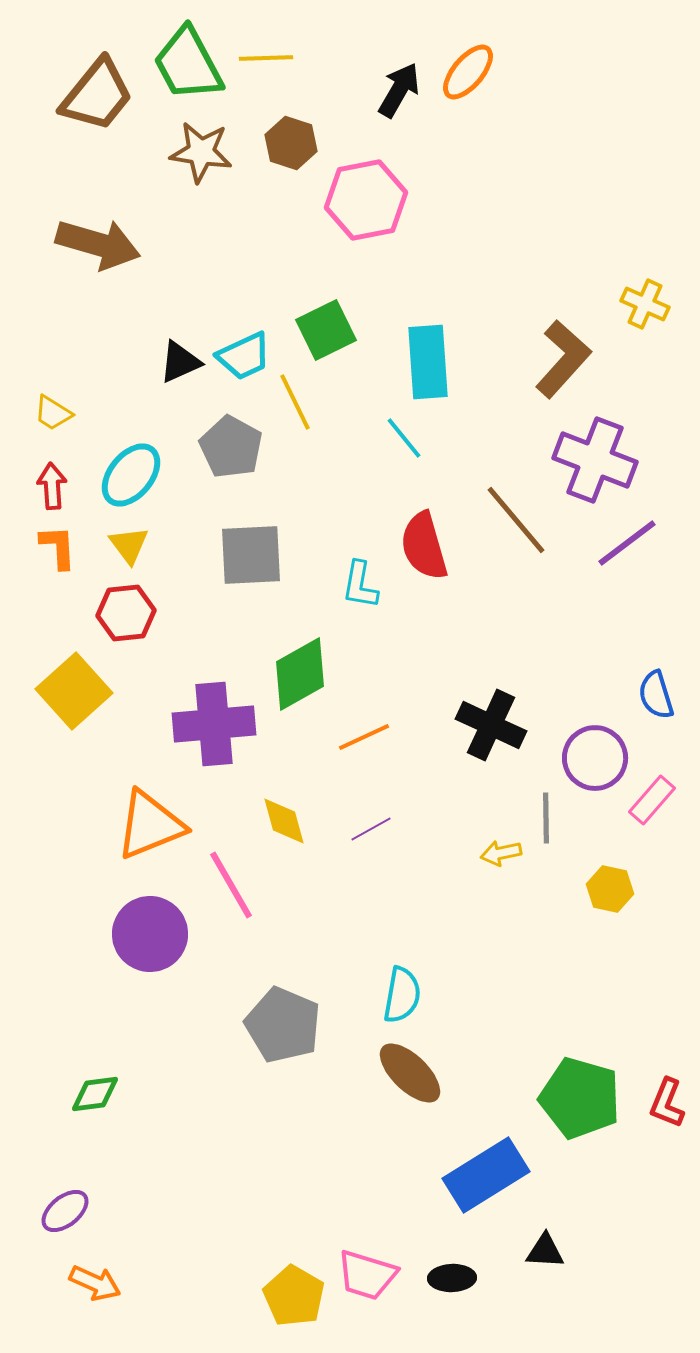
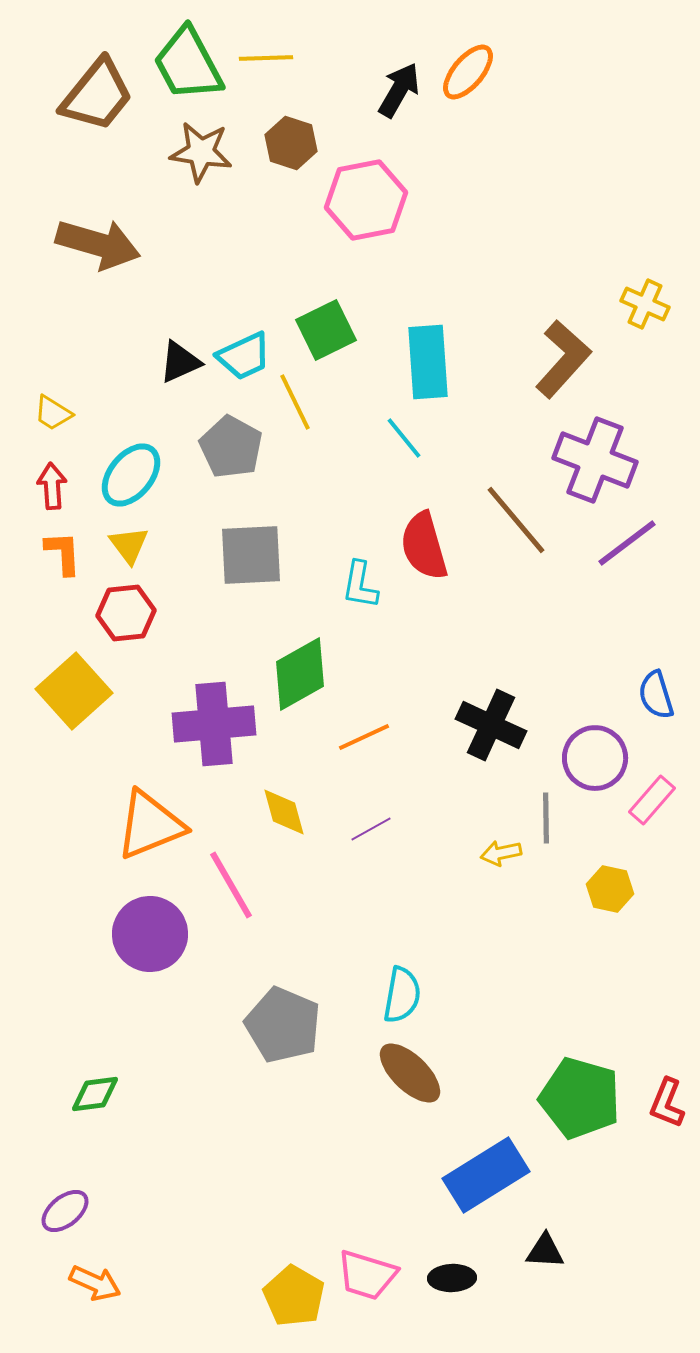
orange L-shape at (58, 547): moved 5 px right, 6 px down
yellow diamond at (284, 821): moved 9 px up
